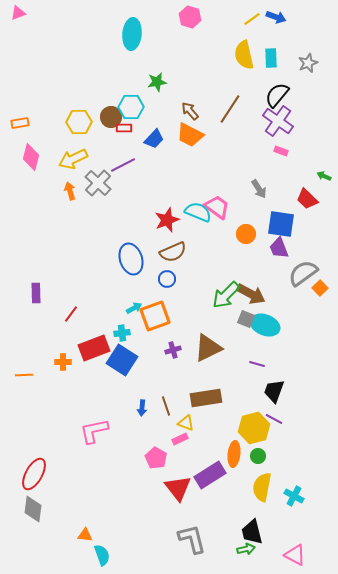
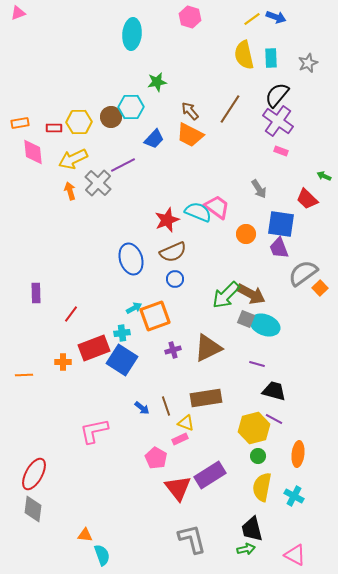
red rectangle at (124, 128): moved 70 px left
pink diamond at (31, 157): moved 2 px right, 5 px up; rotated 20 degrees counterclockwise
blue circle at (167, 279): moved 8 px right
black trapezoid at (274, 391): rotated 85 degrees clockwise
blue arrow at (142, 408): rotated 56 degrees counterclockwise
orange ellipse at (234, 454): moved 64 px right
black trapezoid at (252, 532): moved 3 px up
